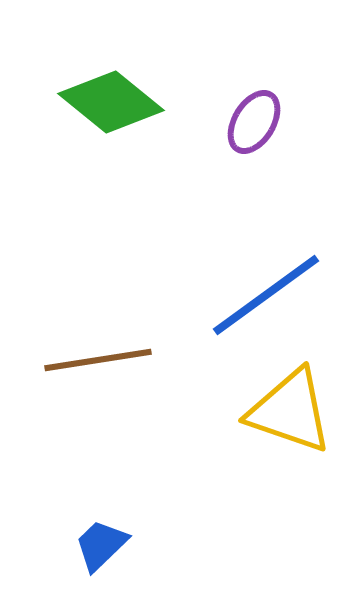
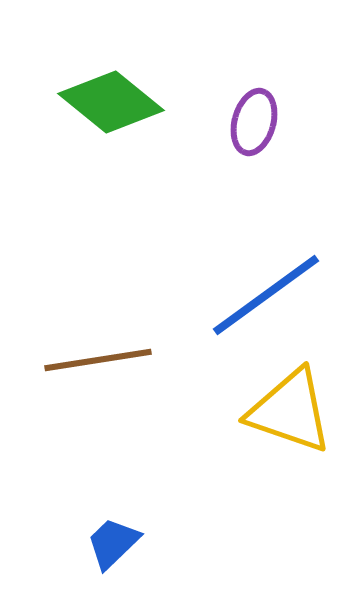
purple ellipse: rotated 16 degrees counterclockwise
blue trapezoid: moved 12 px right, 2 px up
